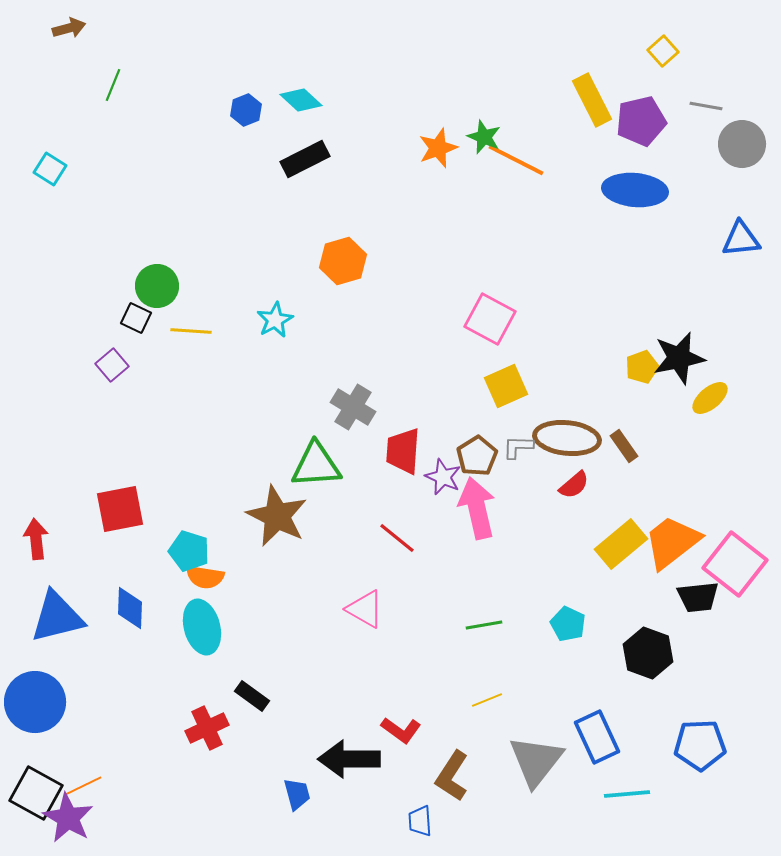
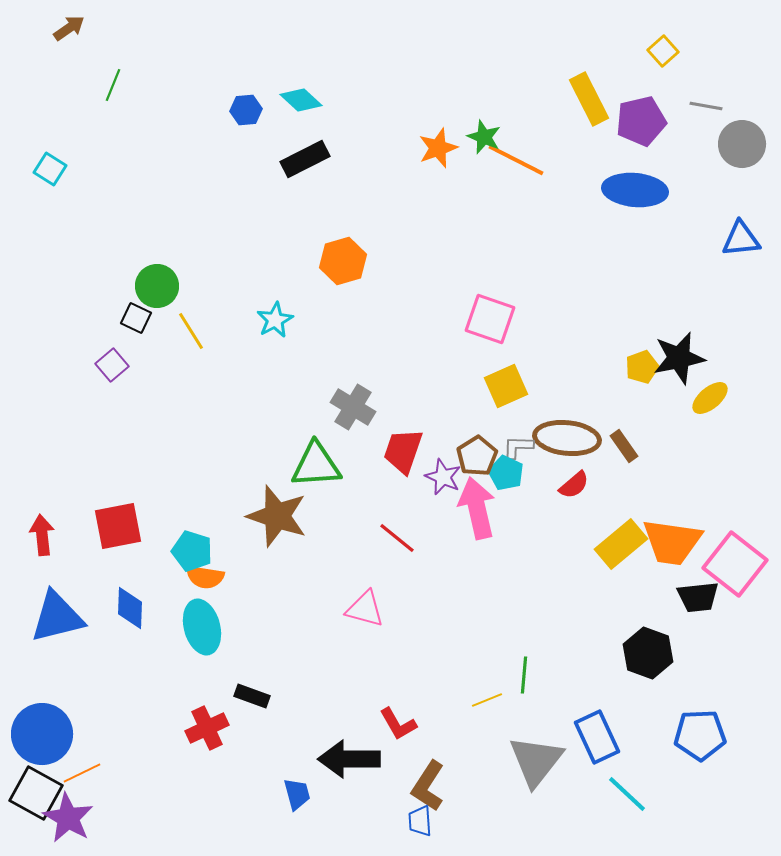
brown arrow at (69, 28): rotated 20 degrees counterclockwise
yellow rectangle at (592, 100): moved 3 px left, 1 px up
blue hexagon at (246, 110): rotated 16 degrees clockwise
pink square at (490, 319): rotated 9 degrees counterclockwise
yellow line at (191, 331): rotated 54 degrees clockwise
red trapezoid at (403, 451): rotated 15 degrees clockwise
red square at (120, 509): moved 2 px left, 17 px down
brown star at (277, 516): rotated 8 degrees counterclockwise
red arrow at (36, 539): moved 6 px right, 4 px up
orange trapezoid at (672, 542): rotated 134 degrees counterclockwise
cyan pentagon at (189, 551): moved 3 px right
pink triangle at (365, 609): rotated 15 degrees counterclockwise
cyan pentagon at (568, 624): moved 62 px left, 151 px up
green line at (484, 625): moved 40 px right, 50 px down; rotated 75 degrees counterclockwise
black rectangle at (252, 696): rotated 16 degrees counterclockwise
blue circle at (35, 702): moved 7 px right, 32 px down
red L-shape at (401, 730): moved 3 px left, 6 px up; rotated 24 degrees clockwise
blue pentagon at (700, 745): moved 10 px up
brown L-shape at (452, 776): moved 24 px left, 10 px down
orange line at (83, 786): moved 1 px left, 13 px up
cyan line at (627, 794): rotated 48 degrees clockwise
